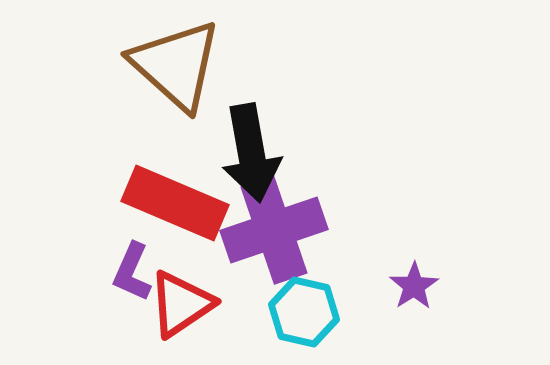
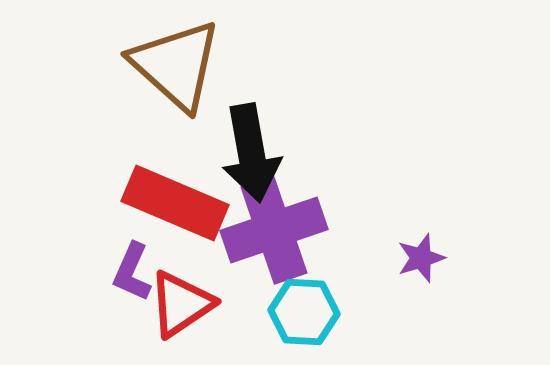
purple star: moved 7 px right, 28 px up; rotated 15 degrees clockwise
cyan hexagon: rotated 10 degrees counterclockwise
